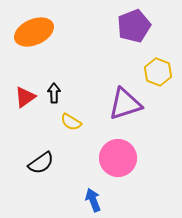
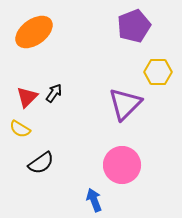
orange ellipse: rotated 12 degrees counterclockwise
yellow hexagon: rotated 20 degrees counterclockwise
black arrow: rotated 36 degrees clockwise
red triangle: moved 2 px right; rotated 10 degrees counterclockwise
purple triangle: rotated 27 degrees counterclockwise
yellow semicircle: moved 51 px left, 7 px down
pink circle: moved 4 px right, 7 px down
blue arrow: moved 1 px right
